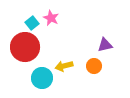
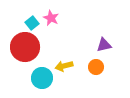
purple triangle: moved 1 px left
orange circle: moved 2 px right, 1 px down
